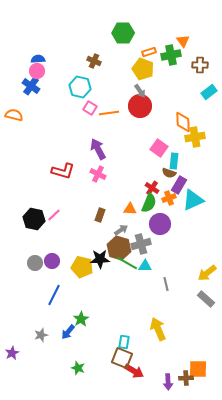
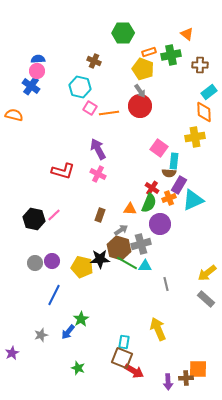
orange triangle at (183, 41): moved 4 px right, 7 px up; rotated 16 degrees counterclockwise
orange diamond at (183, 122): moved 21 px right, 10 px up
brown semicircle at (169, 173): rotated 16 degrees counterclockwise
